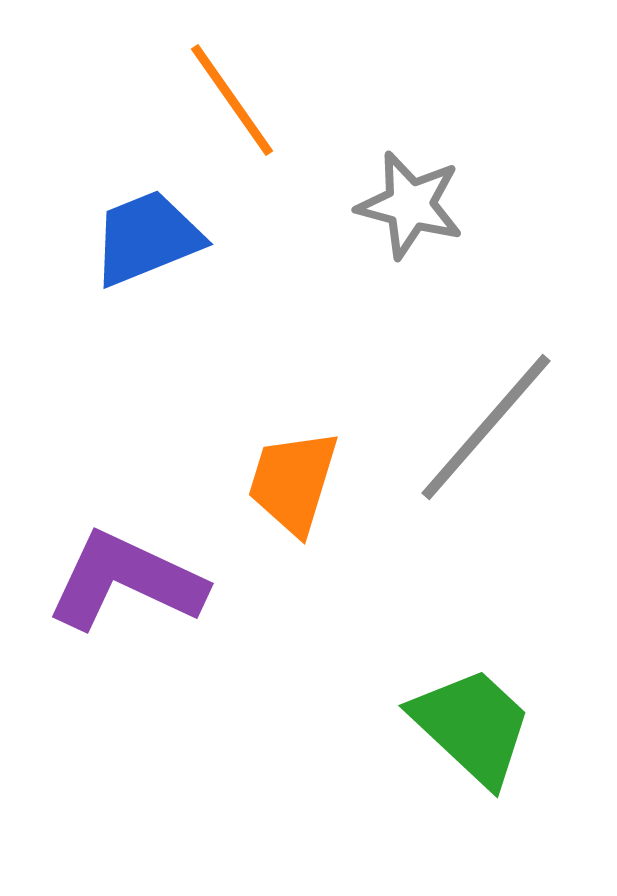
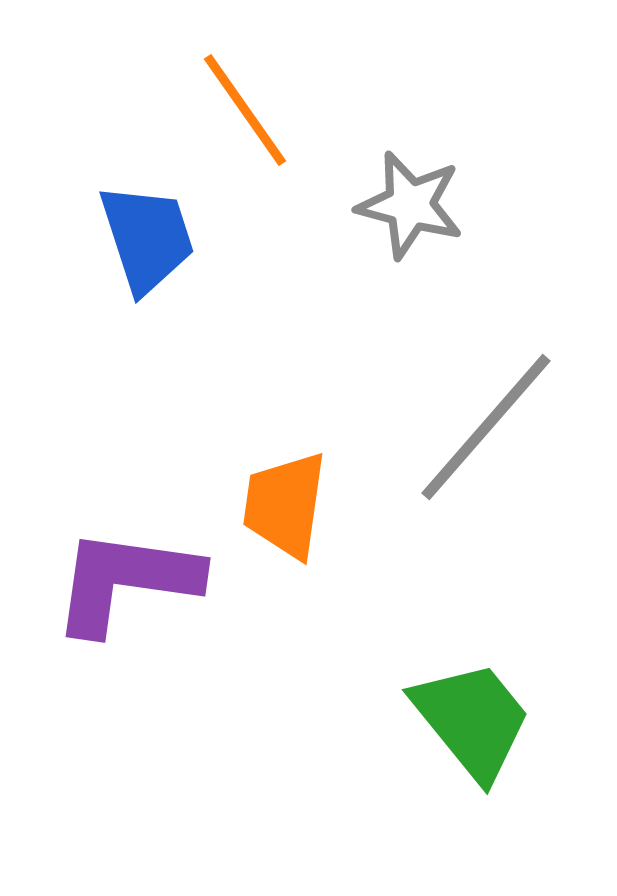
orange line: moved 13 px right, 10 px down
blue trapezoid: rotated 94 degrees clockwise
orange trapezoid: moved 8 px left, 23 px down; rotated 9 degrees counterclockwise
purple L-shape: rotated 17 degrees counterclockwise
green trapezoid: moved 6 px up; rotated 8 degrees clockwise
